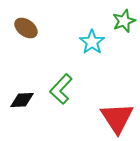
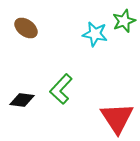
cyan star: moved 3 px right, 8 px up; rotated 25 degrees counterclockwise
black diamond: rotated 10 degrees clockwise
